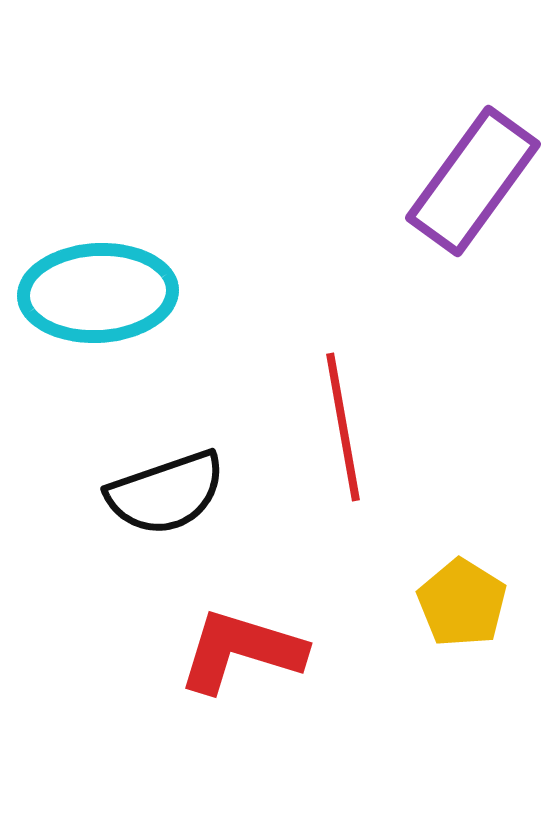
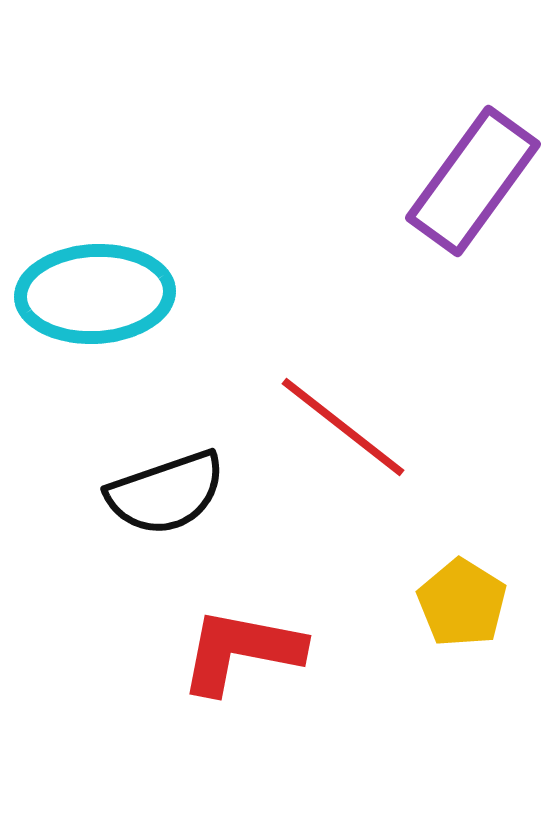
cyan ellipse: moved 3 px left, 1 px down
red line: rotated 42 degrees counterclockwise
red L-shape: rotated 6 degrees counterclockwise
